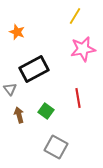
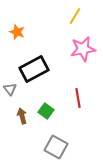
brown arrow: moved 3 px right, 1 px down
